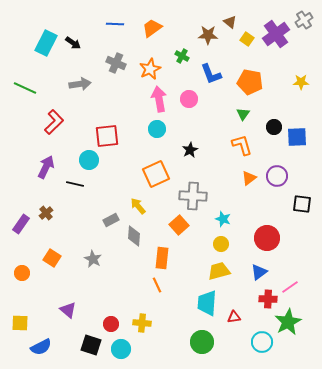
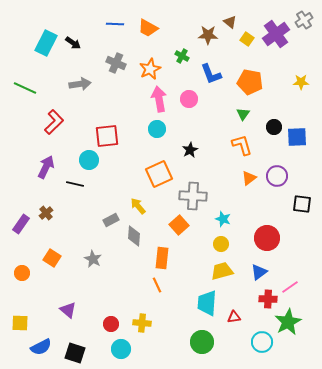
orange trapezoid at (152, 28): moved 4 px left; rotated 115 degrees counterclockwise
orange square at (156, 174): moved 3 px right
yellow trapezoid at (219, 271): moved 3 px right
black square at (91, 345): moved 16 px left, 8 px down
